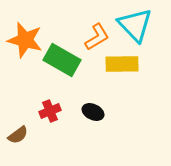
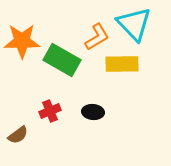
cyan triangle: moved 1 px left, 1 px up
orange star: moved 3 px left, 1 px down; rotated 15 degrees counterclockwise
black ellipse: rotated 20 degrees counterclockwise
